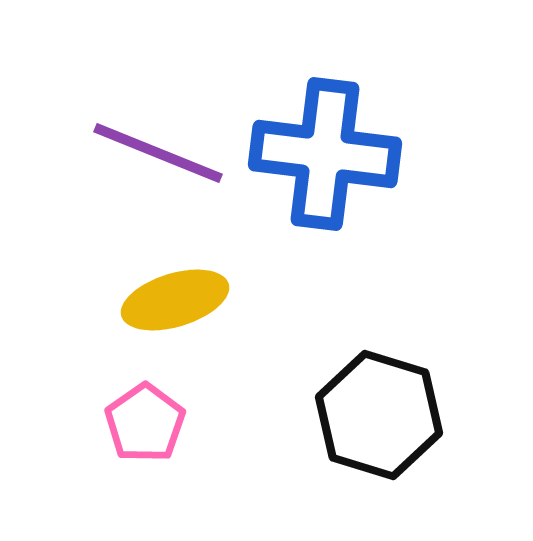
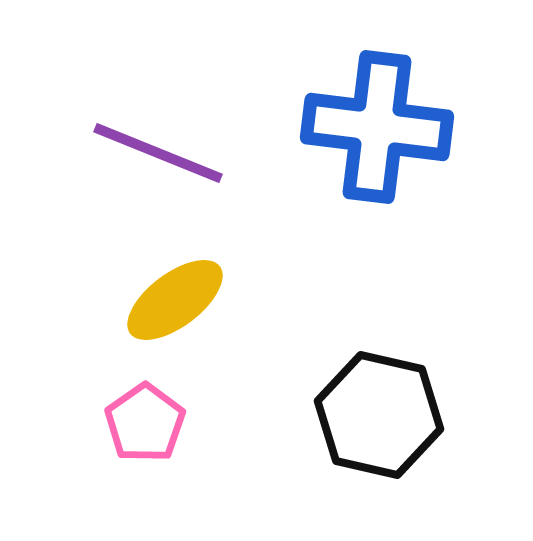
blue cross: moved 52 px right, 27 px up
yellow ellipse: rotated 20 degrees counterclockwise
black hexagon: rotated 4 degrees counterclockwise
